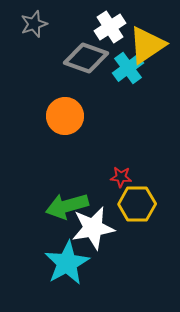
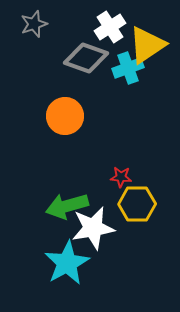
cyan cross: rotated 16 degrees clockwise
